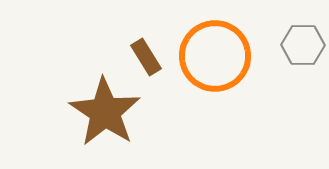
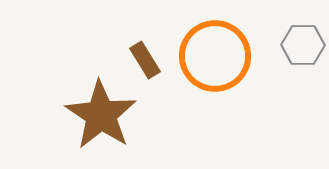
brown rectangle: moved 1 px left, 3 px down
brown star: moved 4 px left, 3 px down
